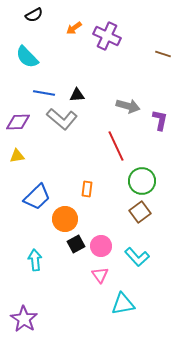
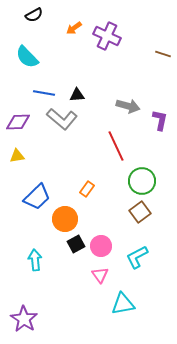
orange rectangle: rotated 28 degrees clockwise
cyan L-shape: rotated 105 degrees clockwise
